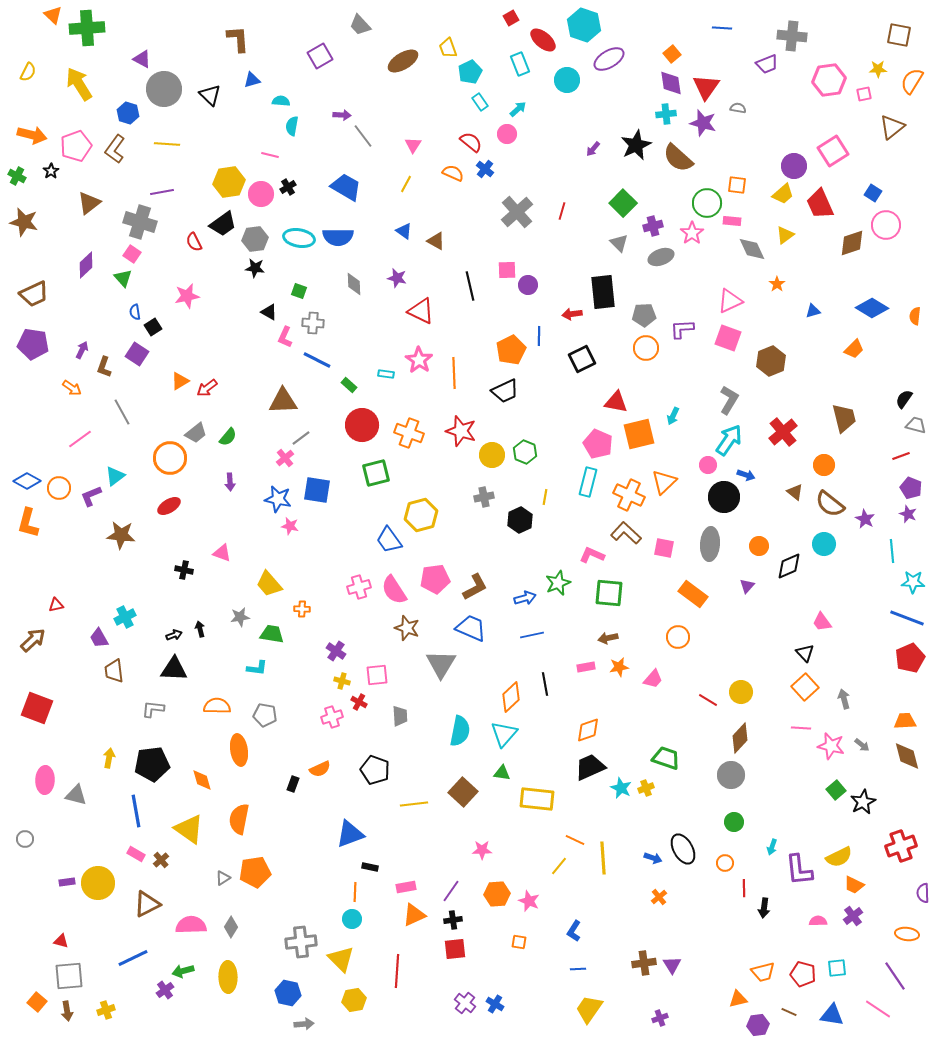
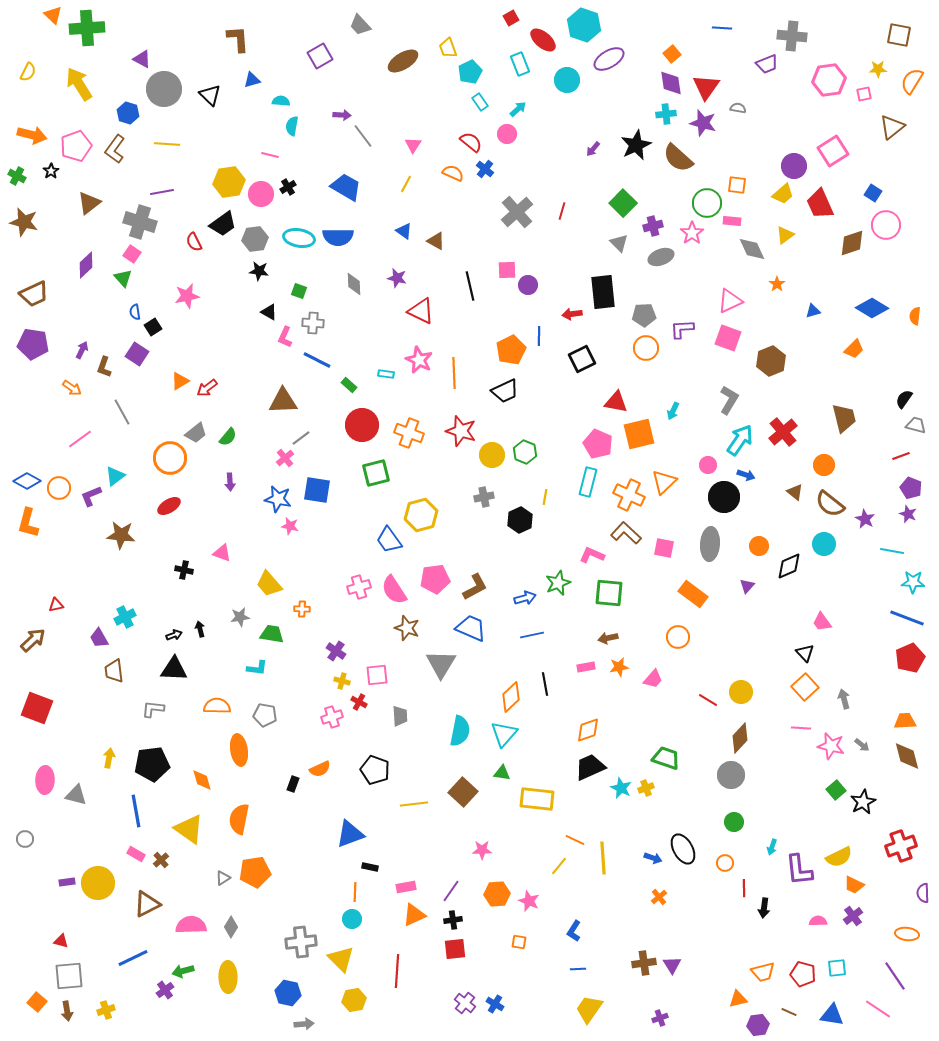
black star at (255, 268): moved 4 px right, 3 px down
pink star at (419, 360): rotated 8 degrees counterclockwise
cyan arrow at (673, 416): moved 5 px up
cyan arrow at (729, 440): moved 11 px right
cyan line at (892, 551): rotated 75 degrees counterclockwise
